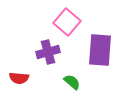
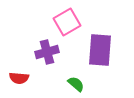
pink square: rotated 20 degrees clockwise
purple cross: moved 1 px left
green semicircle: moved 4 px right, 2 px down
